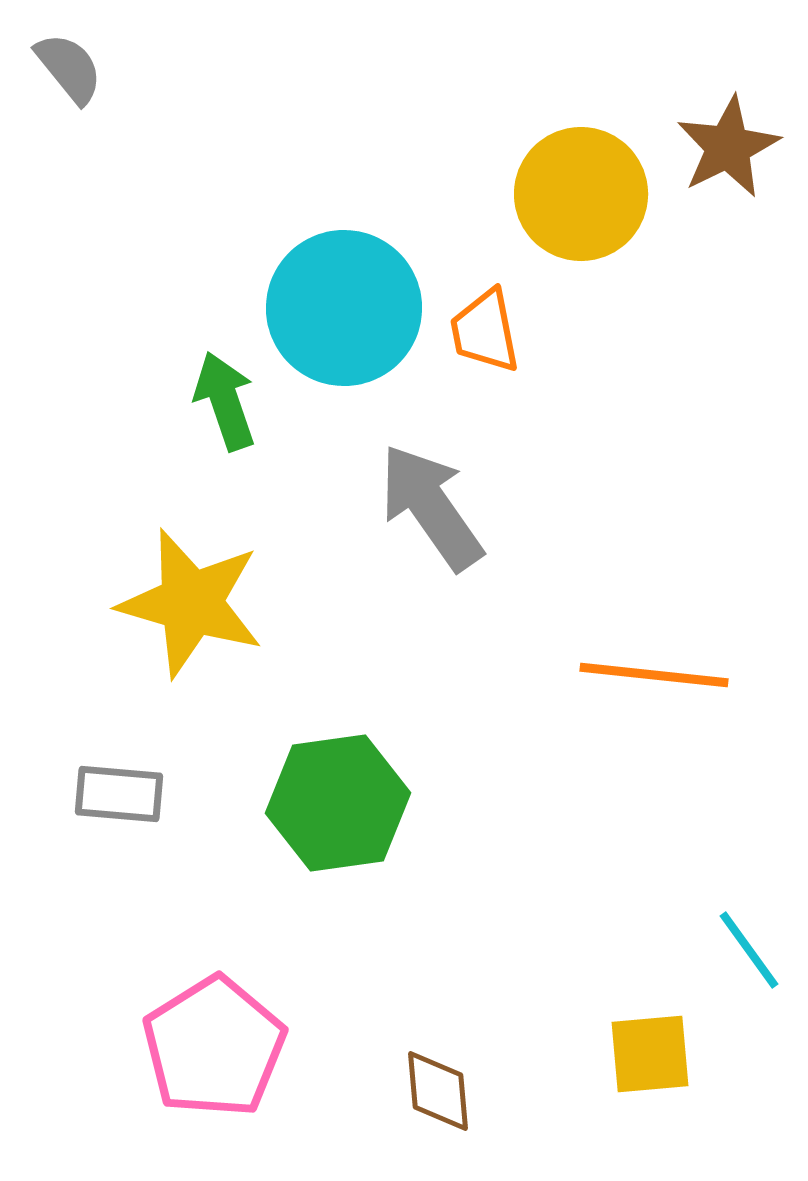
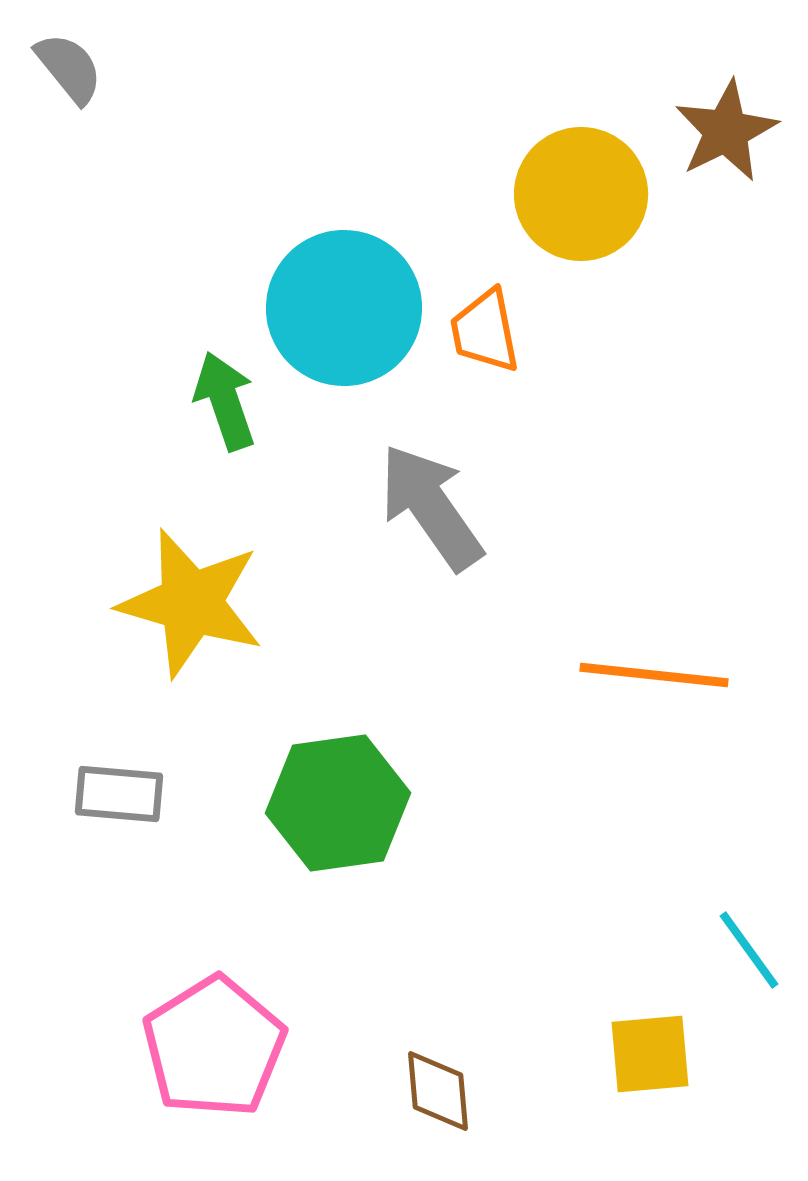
brown star: moved 2 px left, 16 px up
